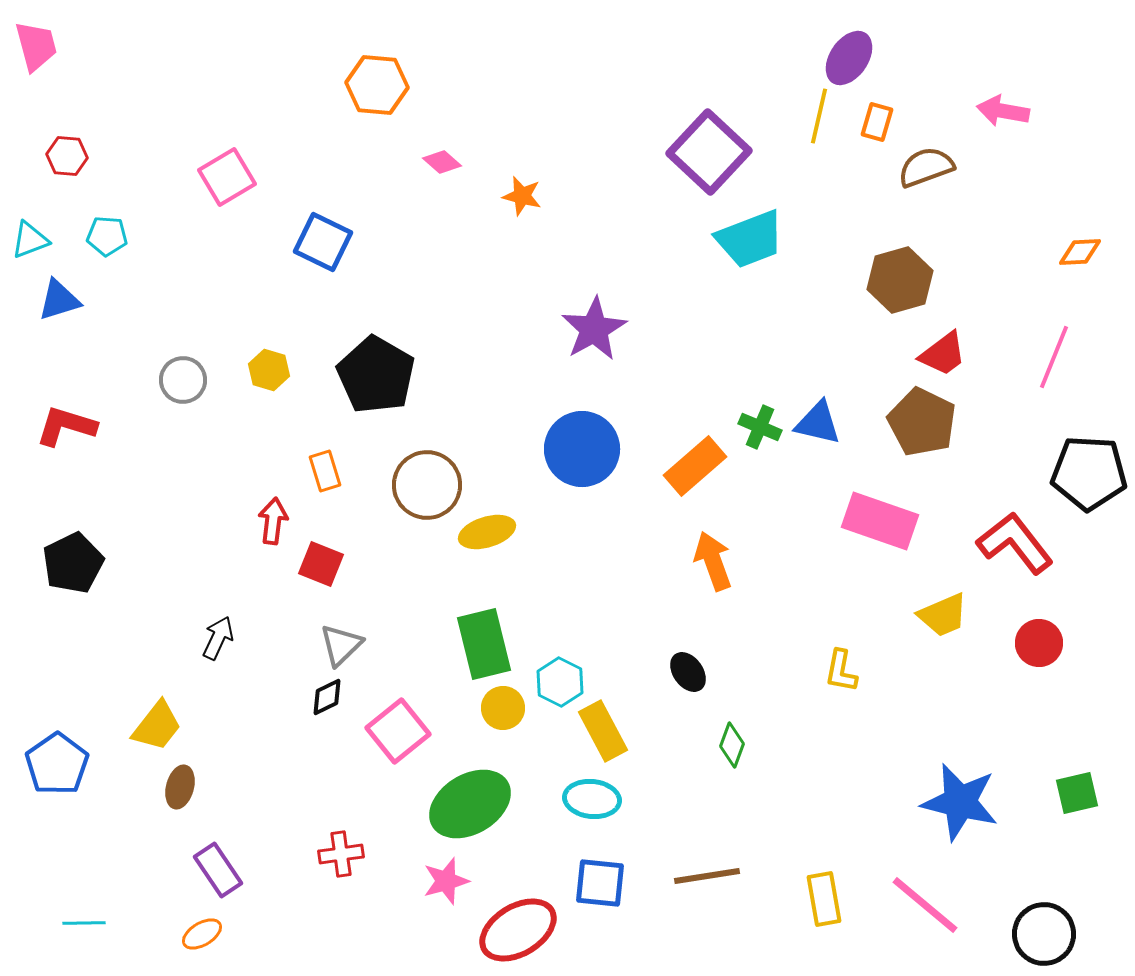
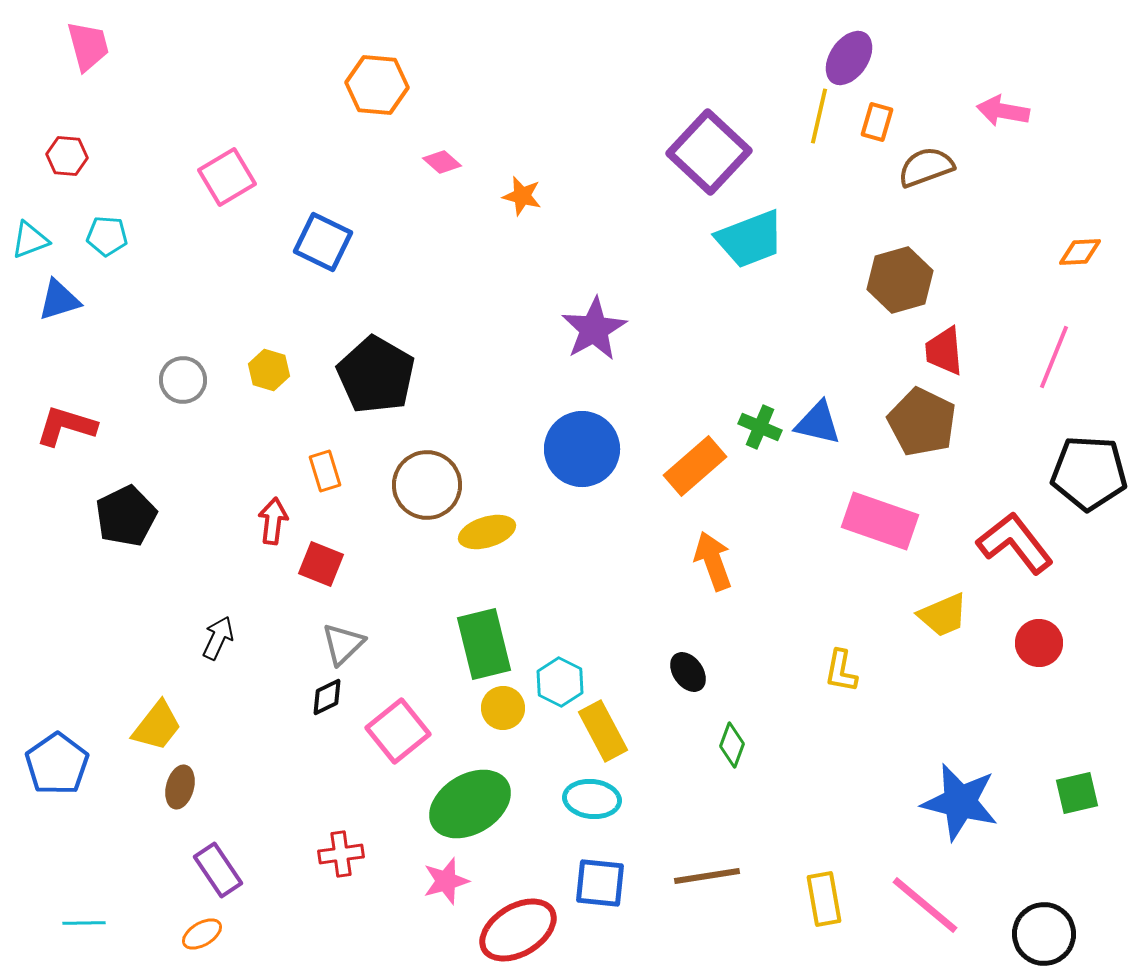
pink trapezoid at (36, 46): moved 52 px right
red trapezoid at (943, 354): moved 1 px right, 3 px up; rotated 122 degrees clockwise
black pentagon at (73, 563): moved 53 px right, 47 px up
gray triangle at (341, 645): moved 2 px right, 1 px up
